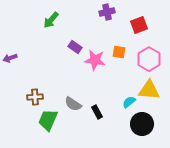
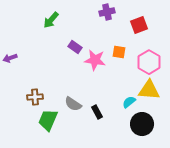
pink hexagon: moved 3 px down
